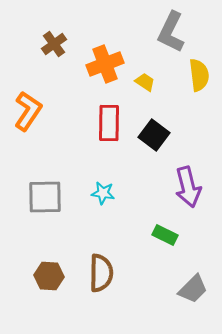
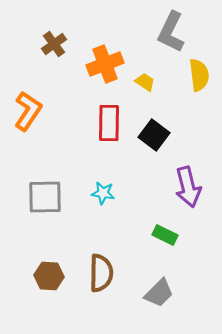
gray trapezoid: moved 34 px left, 4 px down
